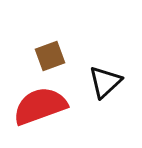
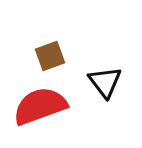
black triangle: rotated 24 degrees counterclockwise
